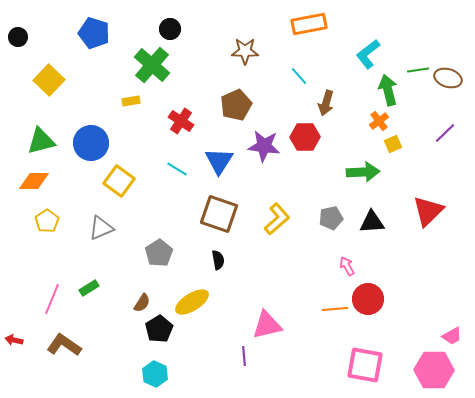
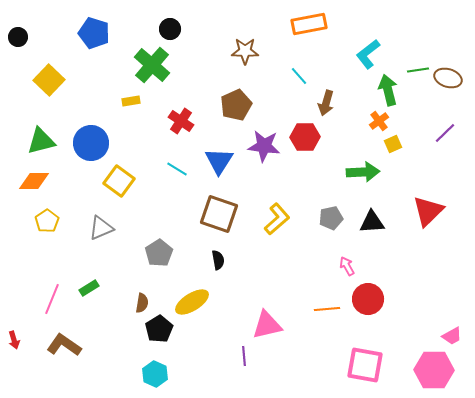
brown semicircle at (142, 303): rotated 24 degrees counterclockwise
orange line at (335, 309): moved 8 px left
red arrow at (14, 340): rotated 120 degrees counterclockwise
